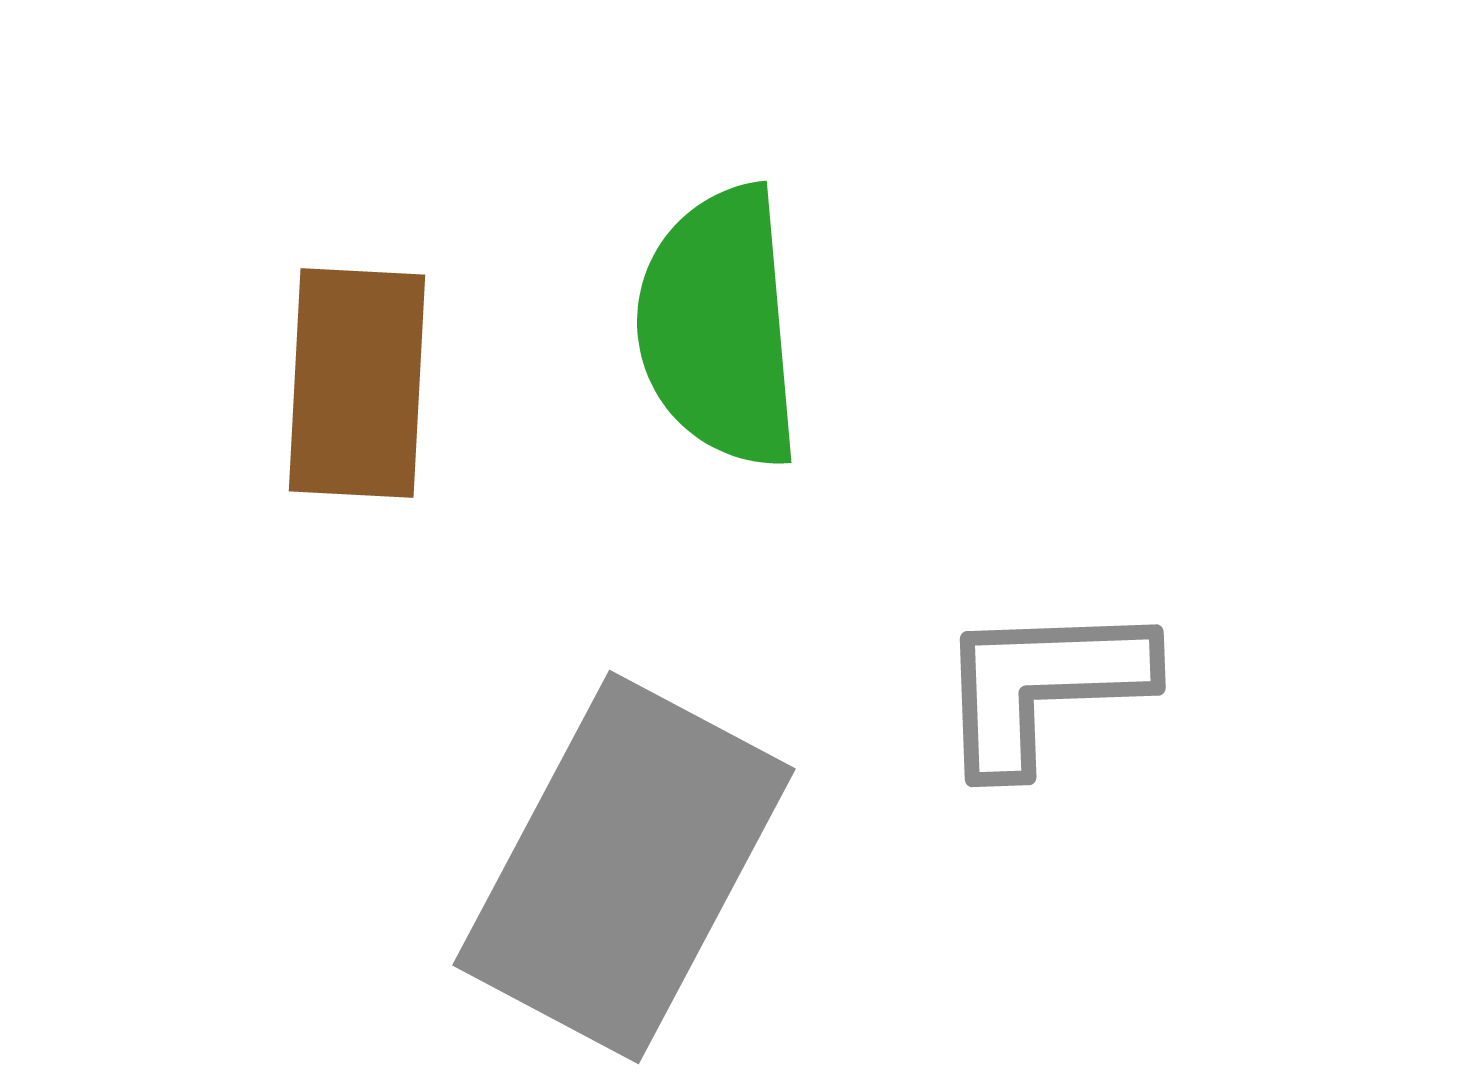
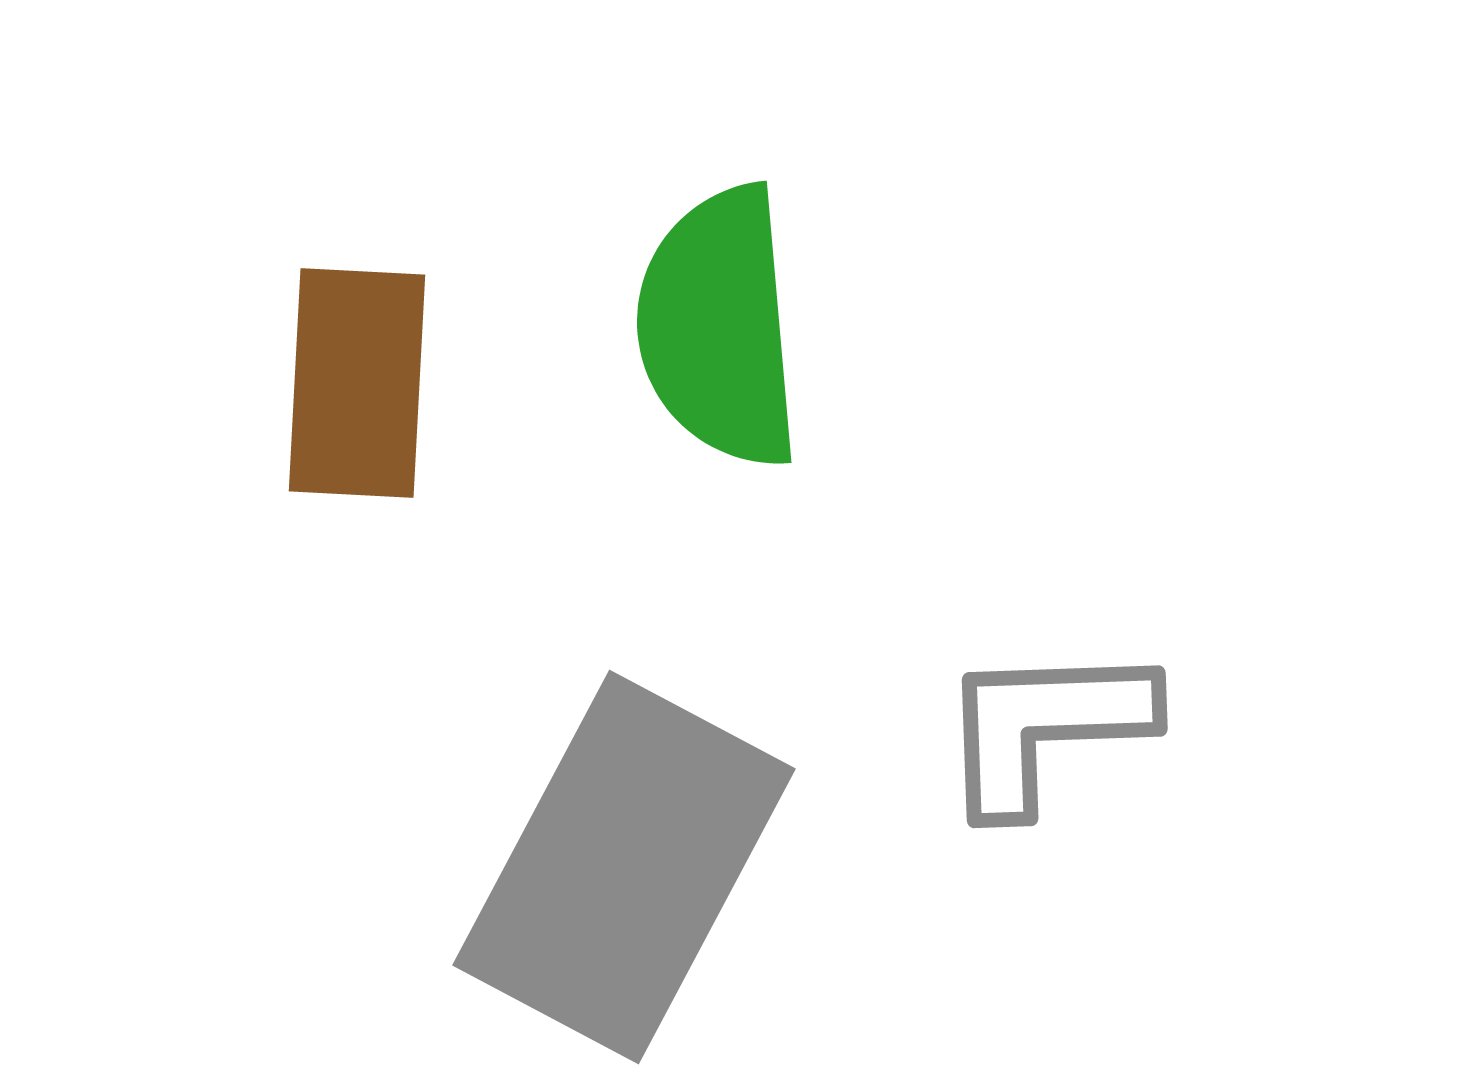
gray L-shape: moved 2 px right, 41 px down
